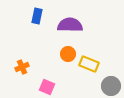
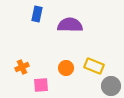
blue rectangle: moved 2 px up
orange circle: moved 2 px left, 14 px down
yellow rectangle: moved 5 px right, 2 px down
pink square: moved 6 px left, 2 px up; rotated 28 degrees counterclockwise
